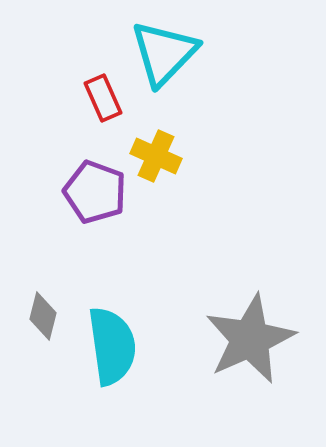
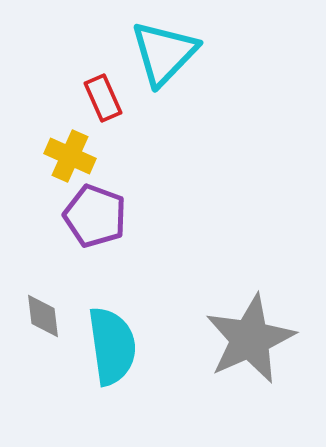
yellow cross: moved 86 px left
purple pentagon: moved 24 px down
gray diamond: rotated 21 degrees counterclockwise
